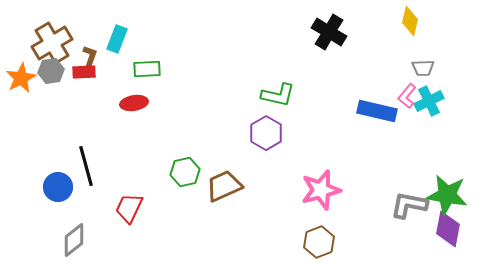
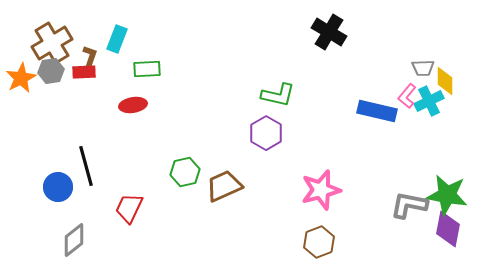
yellow diamond: moved 35 px right, 60 px down; rotated 12 degrees counterclockwise
red ellipse: moved 1 px left, 2 px down
